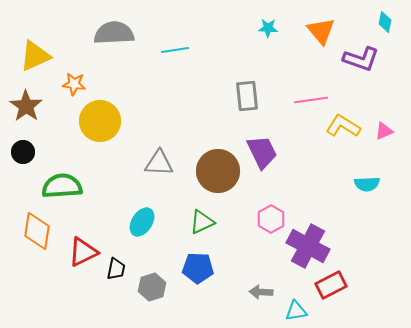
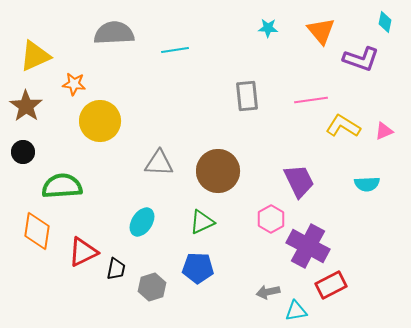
purple trapezoid: moved 37 px right, 29 px down
gray arrow: moved 7 px right; rotated 15 degrees counterclockwise
